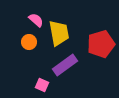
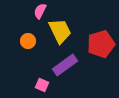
pink semicircle: moved 4 px right, 9 px up; rotated 105 degrees counterclockwise
yellow trapezoid: moved 1 px right, 2 px up; rotated 16 degrees counterclockwise
orange circle: moved 1 px left, 1 px up
